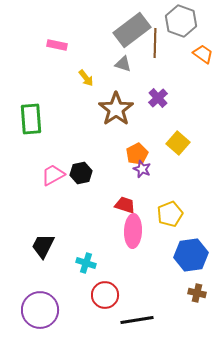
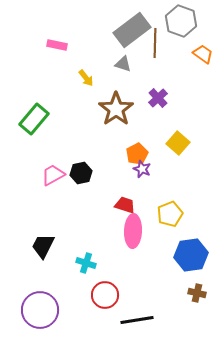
green rectangle: moved 3 px right; rotated 44 degrees clockwise
